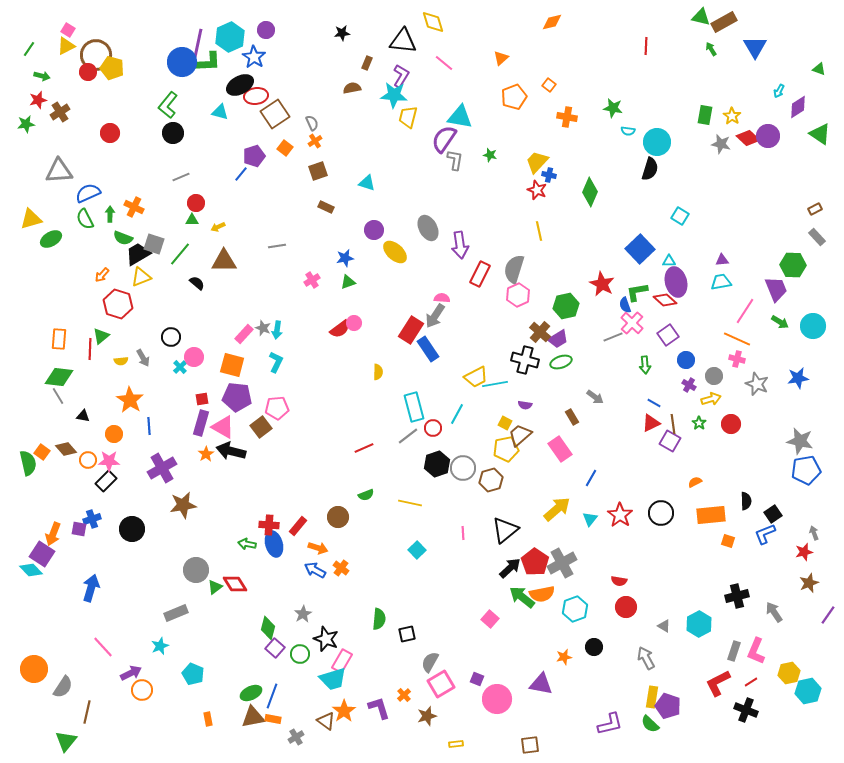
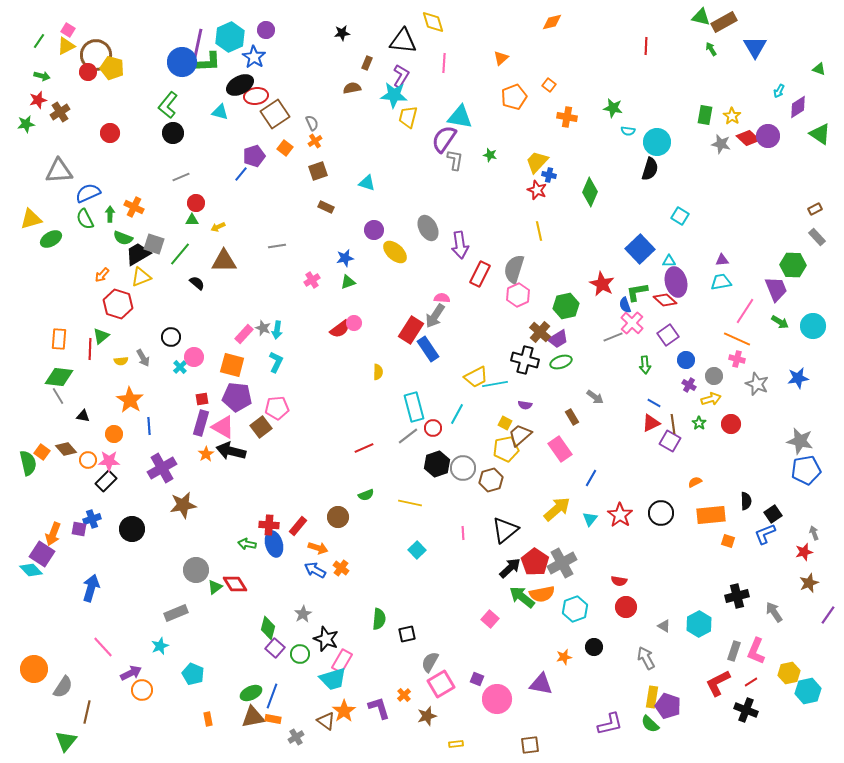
green line at (29, 49): moved 10 px right, 8 px up
pink line at (444, 63): rotated 54 degrees clockwise
